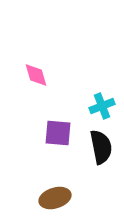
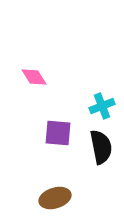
pink diamond: moved 2 px left, 2 px down; rotated 16 degrees counterclockwise
